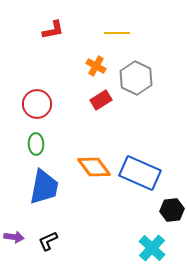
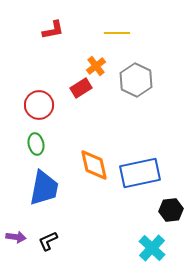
orange cross: rotated 24 degrees clockwise
gray hexagon: moved 2 px down
red rectangle: moved 20 px left, 12 px up
red circle: moved 2 px right, 1 px down
green ellipse: rotated 10 degrees counterclockwise
orange diamond: moved 2 px up; rotated 24 degrees clockwise
blue rectangle: rotated 36 degrees counterclockwise
blue trapezoid: moved 1 px down
black hexagon: moved 1 px left
purple arrow: moved 2 px right
